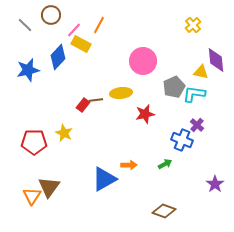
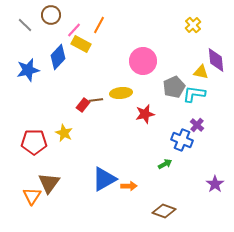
orange arrow: moved 21 px down
brown triangle: moved 4 px up
